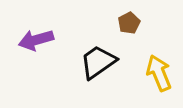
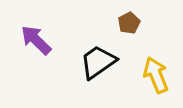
purple arrow: rotated 60 degrees clockwise
yellow arrow: moved 3 px left, 2 px down
